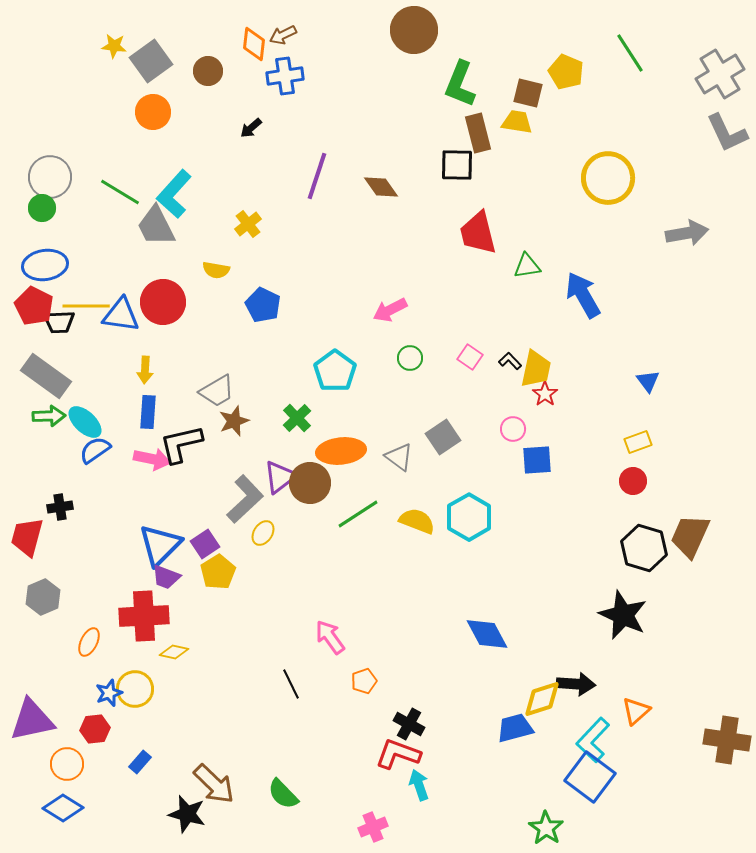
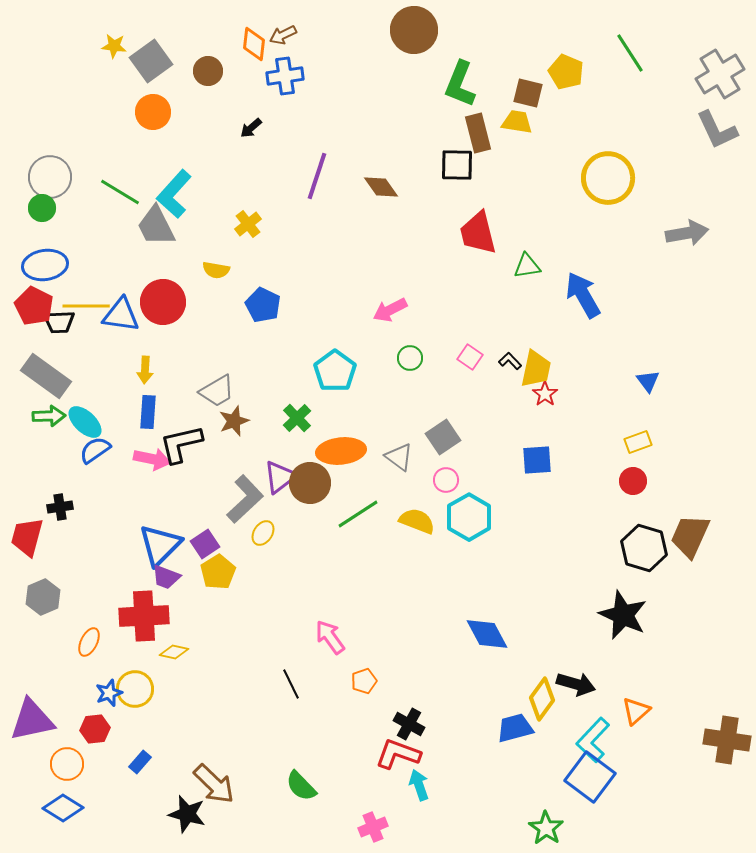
gray L-shape at (727, 133): moved 10 px left, 3 px up
pink circle at (513, 429): moved 67 px left, 51 px down
black arrow at (576, 684): rotated 12 degrees clockwise
yellow diamond at (542, 699): rotated 36 degrees counterclockwise
green semicircle at (283, 794): moved 18 px right, 8 px up
